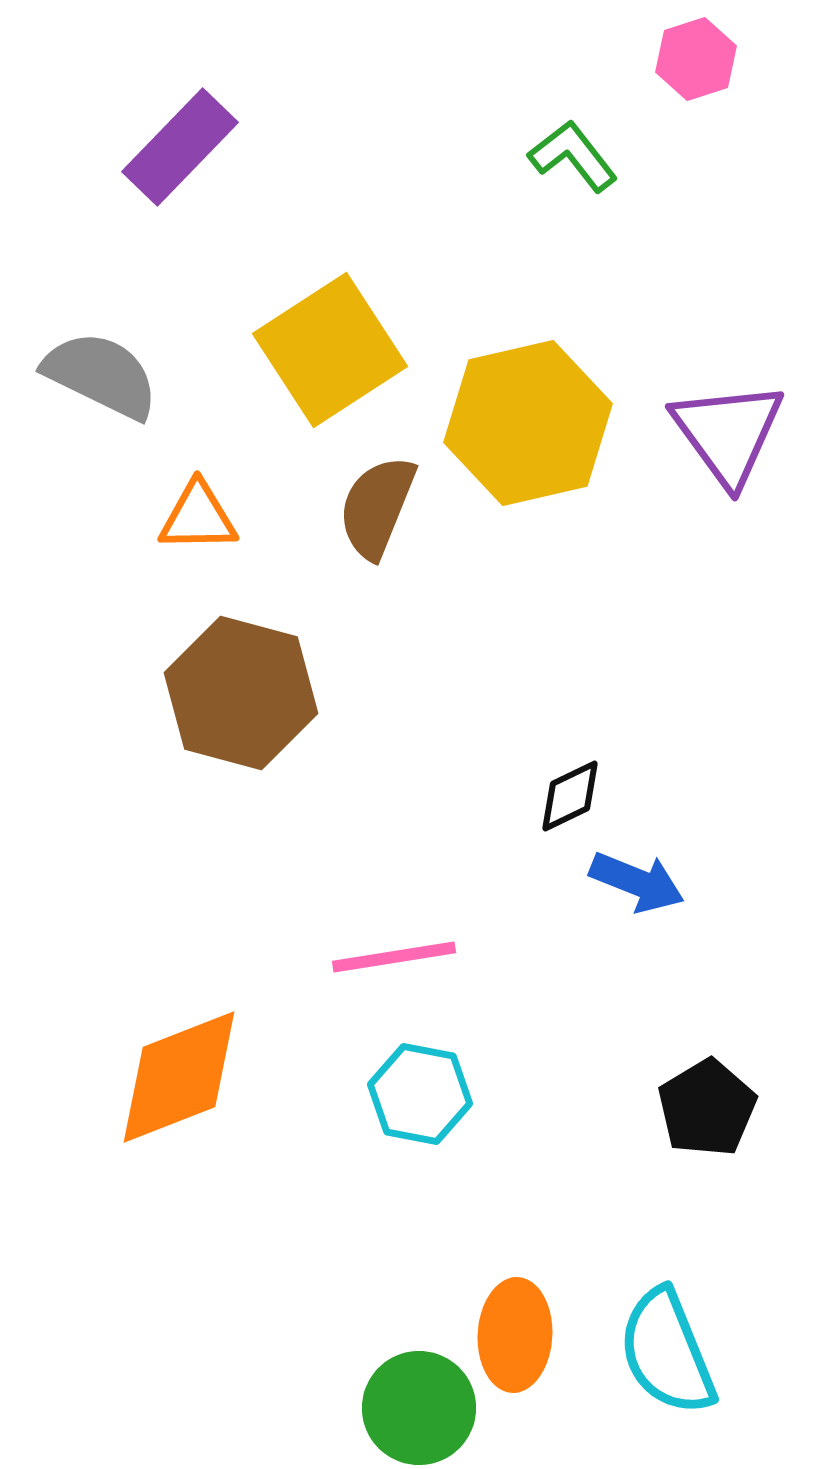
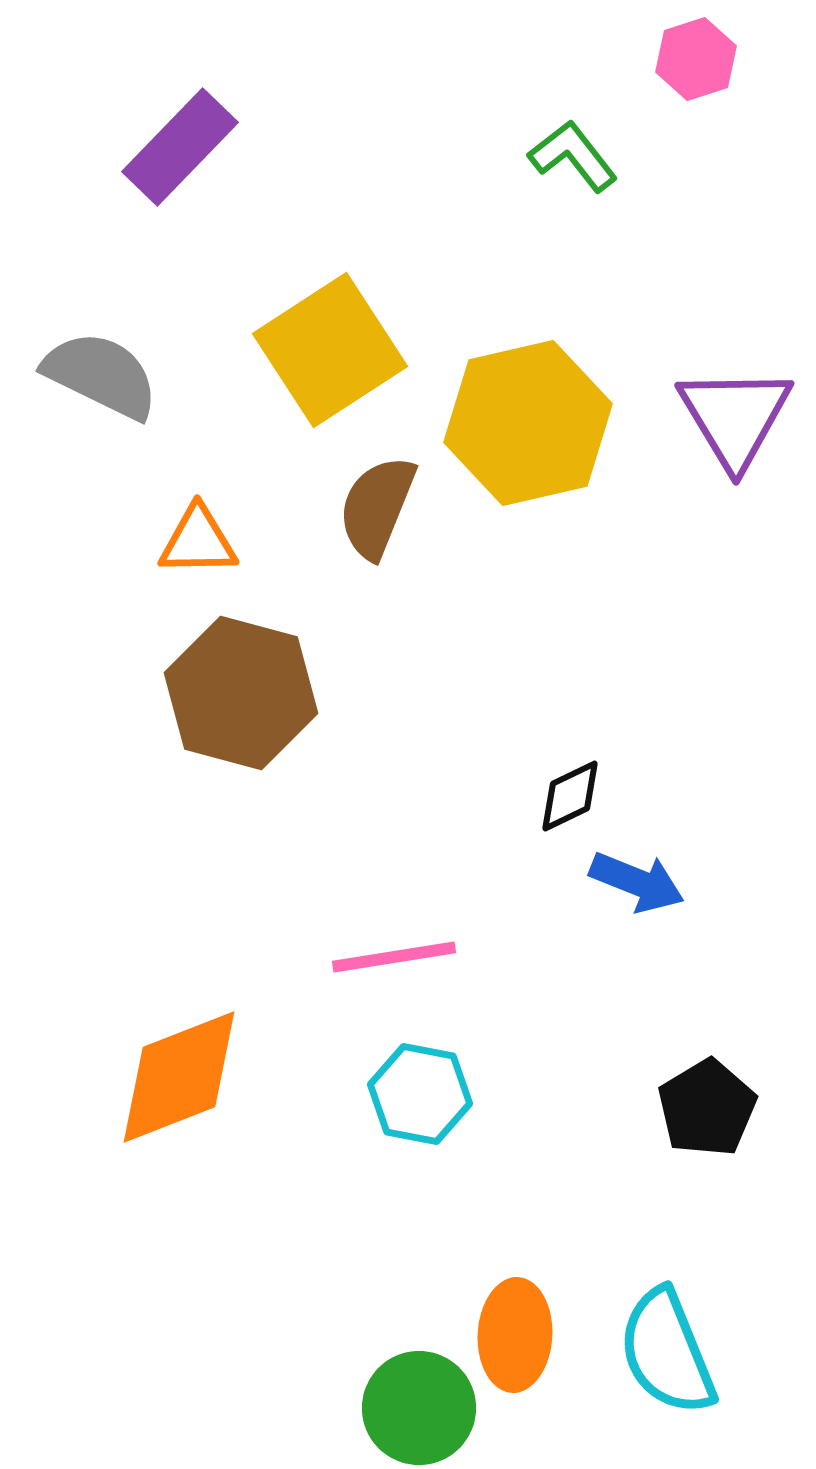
purple triangle: moved 7 px right, 16 px up; rotated 5 degrees clockwise
orange triangle: moved 24 px down
